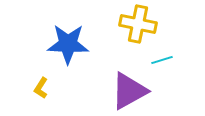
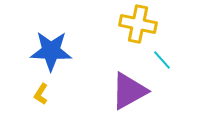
blue star: moved 17 px left, 7 px down
cyan line: rotated 65 degrees clockwise
yellow L-shape: moved 6 px down
